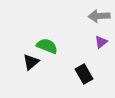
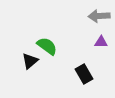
purple triangle: rotated 40 degrees clockwise
green semicircle: rotated 15 degrees clockwise
black triangle: moved 1 px left, 1 px up
